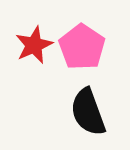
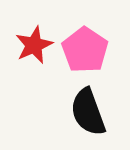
pink pentagon: moved 3 px right, 3 px down
